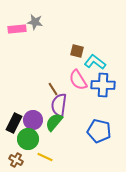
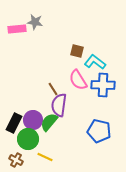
green semicircle: moved 5 px left
